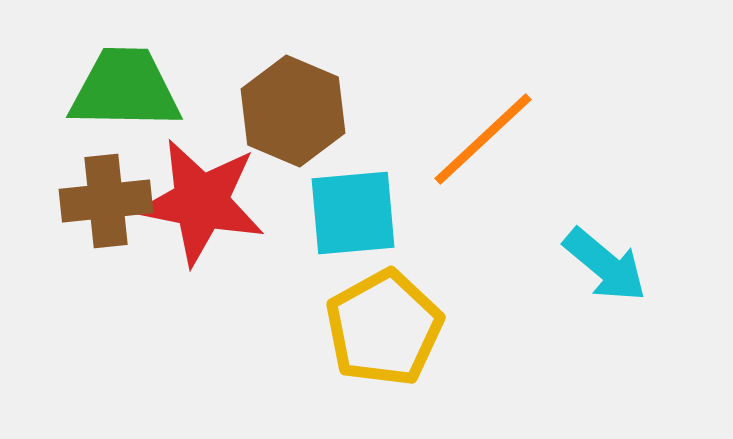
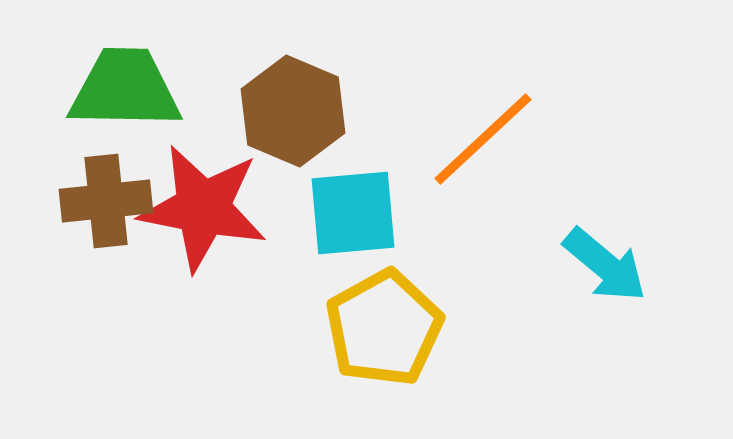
red star: moved 2 px right, 6 px down
